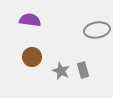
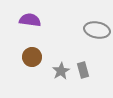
gray ellipse: rotated 20 degrees clockwise
gray star: rotated 18 degrees clockwise
